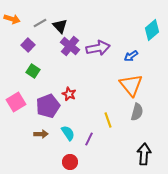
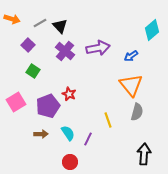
purple cross: moved 5 px left, 5 px down
purple line: moved 1 px left
